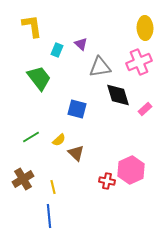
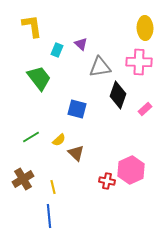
pink cross: rotated 25 degrees clockwise
black diamond: rotated 36 degrees clockwise
